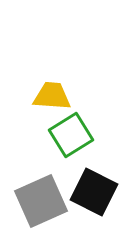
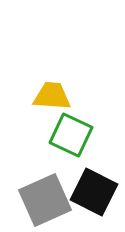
green square: rotated 33 degrees counterclockwise
gray square: moved 4 px right, 1 px up
